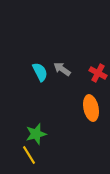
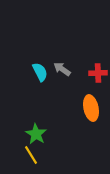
red cross: rotated 30 degrees counterclockwise
green star: rotated 25 degrees counterclockwise
yellow line: moved 2 px right
